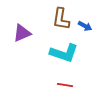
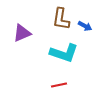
red line: moved 6 px left; rotated 21 degrees counterclockwise
